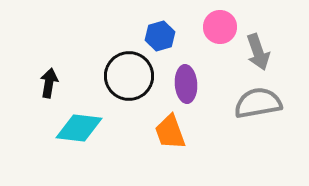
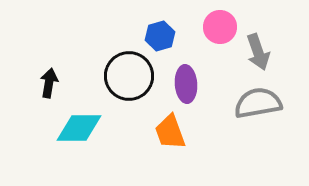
cyan diamond: rotated 6 degrees counterclockwise
